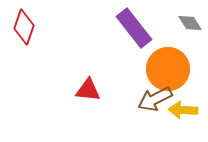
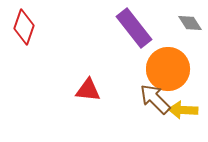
brown arrow: rotated 72 degrees clockwise
